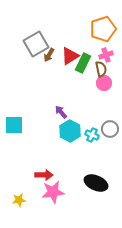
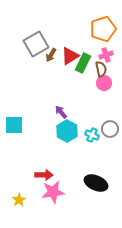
brown arrow: moved 2 px right
cyan hexagon: moved 3 px left
yellow star: rotated 24 degrees counterclockwise
